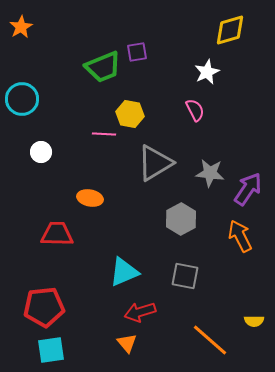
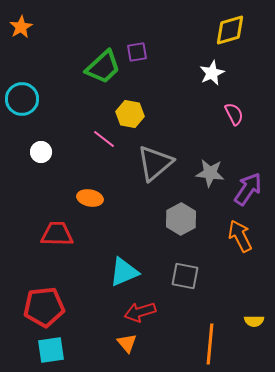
green trapezoid: rotated 21 degrees counterclockwise
white star: moved 5 px right, 1 px down
pink semicircle: moved 39 px right, 4 px down
pink line: moved 5 px down; rotated 35 degrees clockwise
gray triangle: rotated 9 degrees counterclockwise
orange line: moved 4 px down; rotated 54 degrees clockwise
